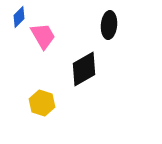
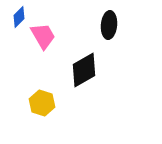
black diamond: moved 1 px down
